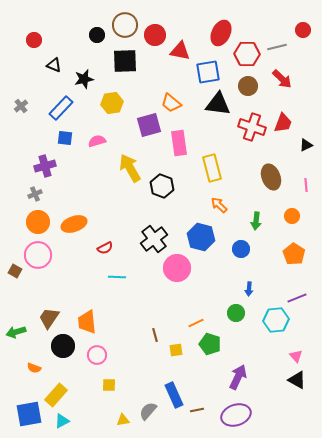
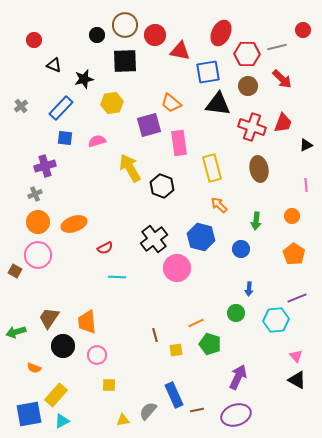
brown ellipse at (271, 177): moved 12 px left, 8 px up; rotated 10 degrees clockwise
